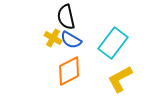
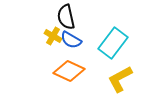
yellow cross: moved 2 px up
orange diamond: rotated 52 degrees clockwise
